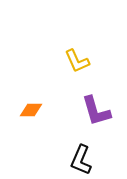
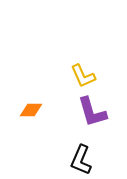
yellow L-shape: moved 6 px right, 15 px down
purple L-shape: moved 4 px left, 1 px down
